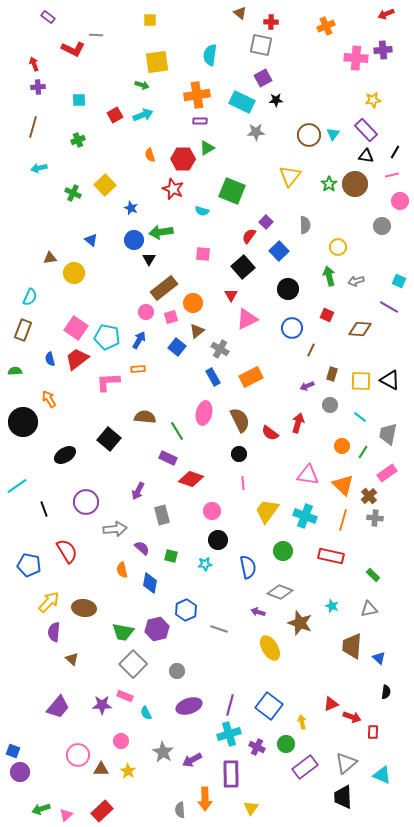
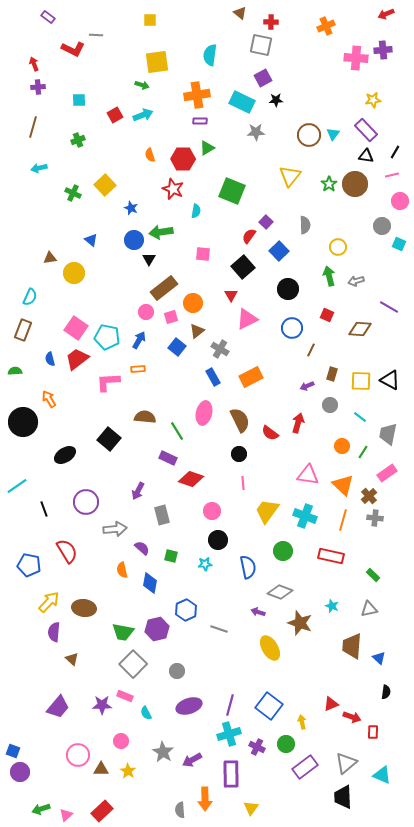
cyan semicircle at (202, 211): moved 6 px left; rotated 96 degrees counterclockwise
cyan square at (399, 281): moved 37 px up
